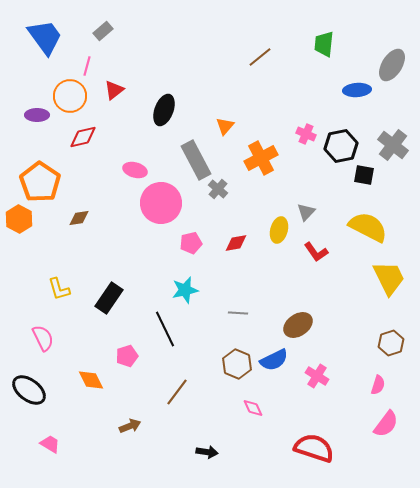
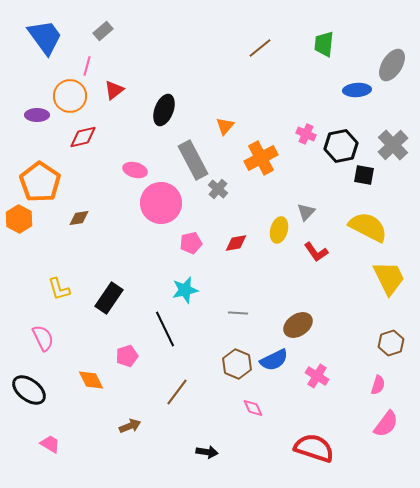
brown line at (260, 57): moved 9 px up
gray cross at (393, 145): rotated 8 degrees clockwise
gray rectangle at (196, 160): moved 3 px left
